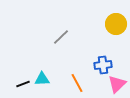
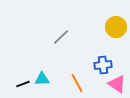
yellow circle: moved 3 px down
pink triangle: rotated 42 degrees counterclockwise
